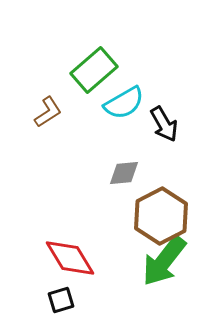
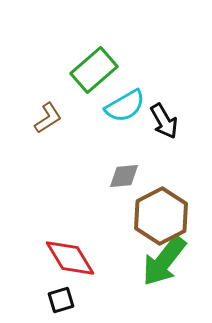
cyan semicircle: moved 1 px right, 3 px down
brown L-shape: moved 6 px down
black arrow: moved 3 px up
gray diamond: moved 3 px down
